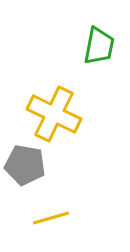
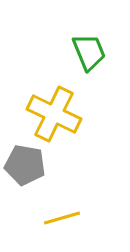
green trapezoid: moved 10 px left, 6 px down; rotated 33 degrees counterclockwise
yellow line: moved 11 px right
